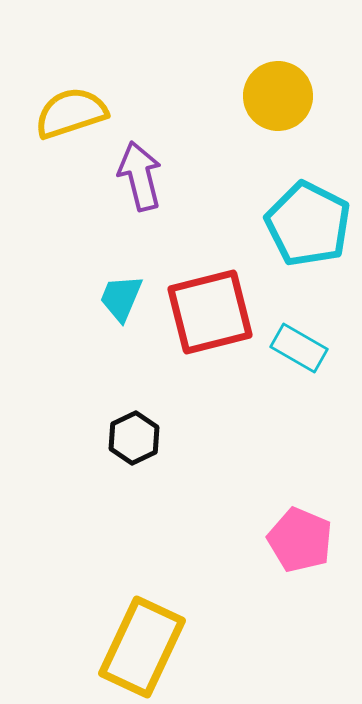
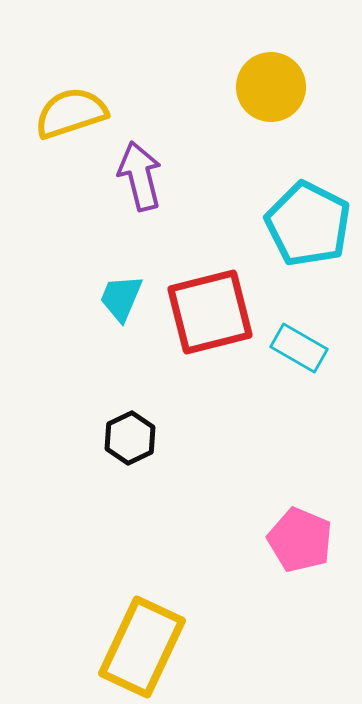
yellow circle: moved 7 px left, 9 px up
black hexagon: moved 4 px left
